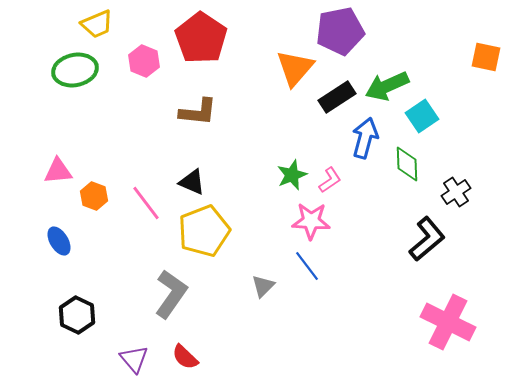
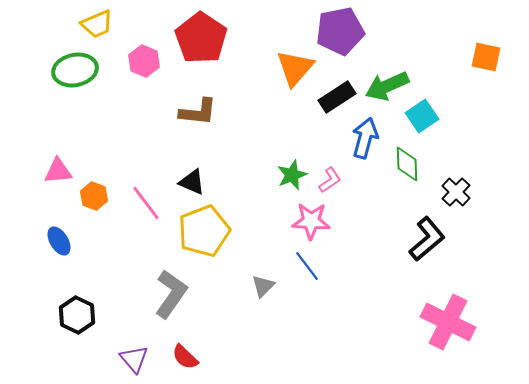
black cross: rotated 12 degrees counterclockwise
